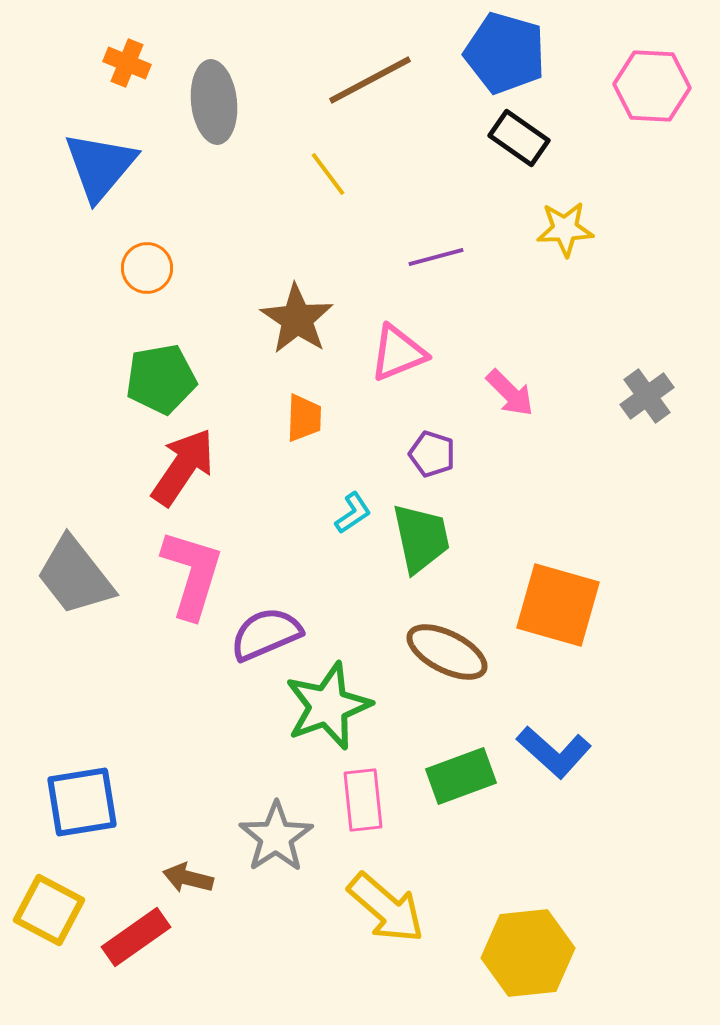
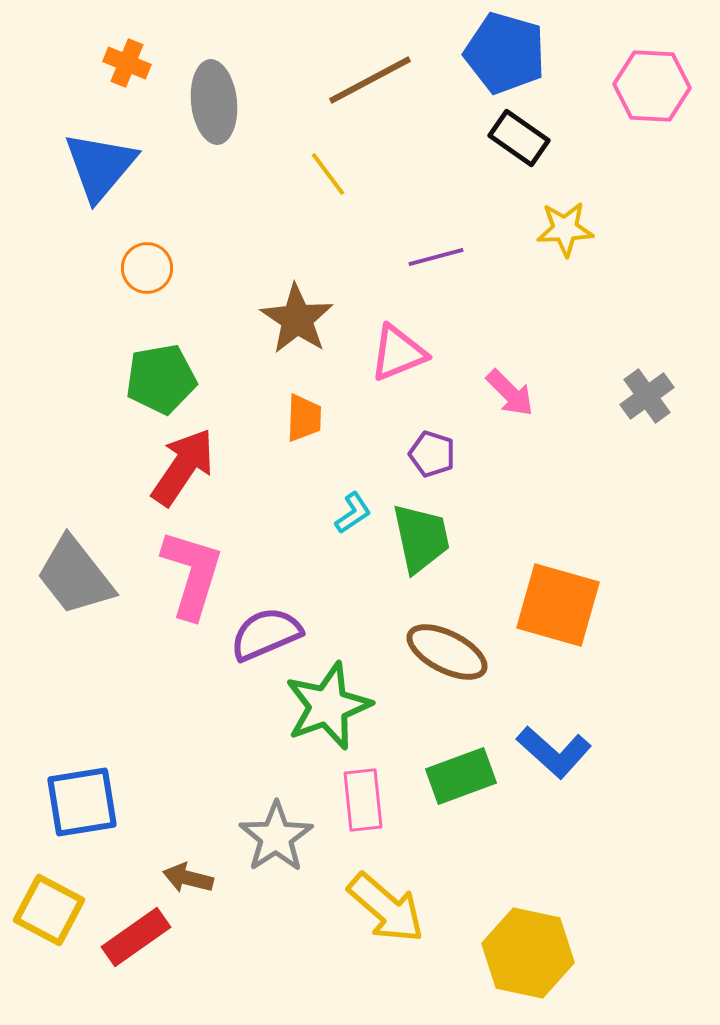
yellow hexagon: rotated 18 degrees clockwise
